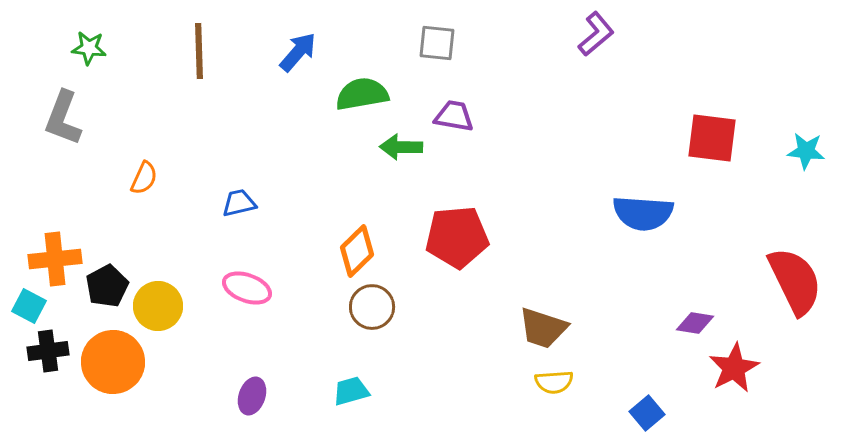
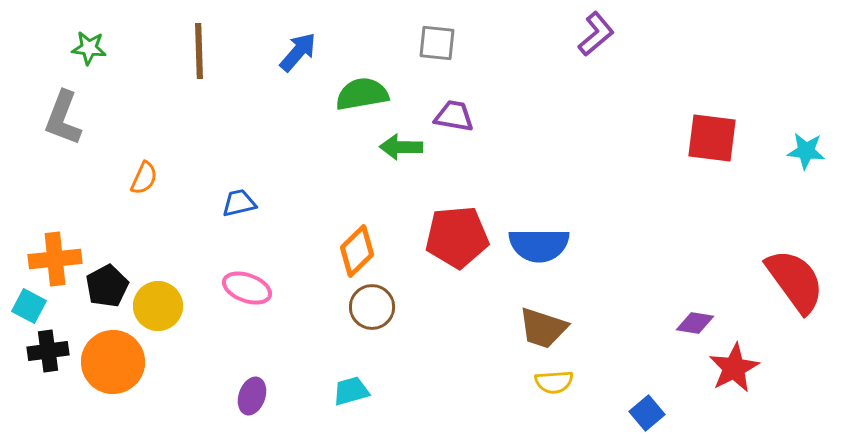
blue semicircle: moved 104 px left, 32 px down; rotated 4 degrees counterclockwise
red semicircle: rotated 10 degrees counterclockwise
